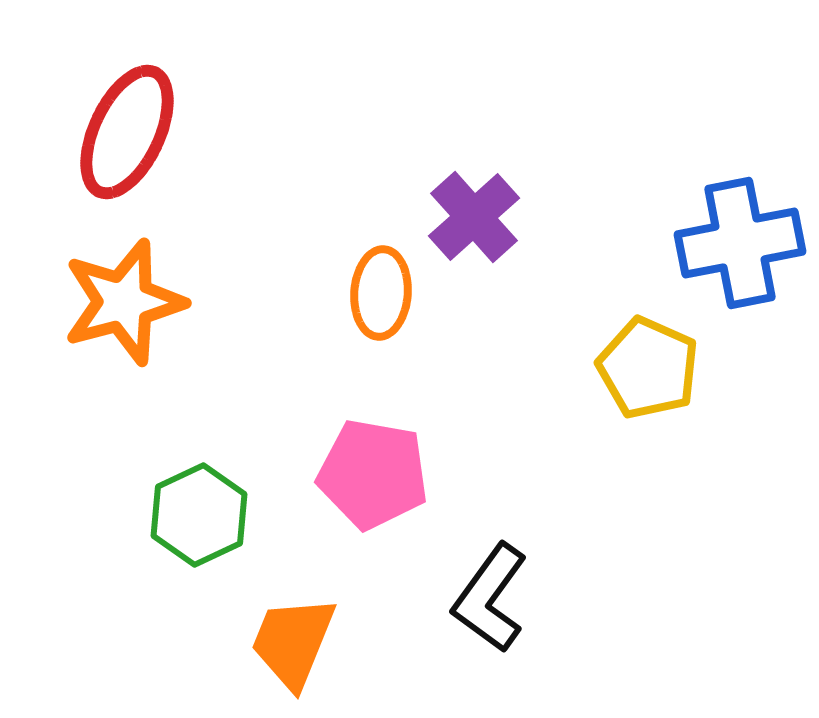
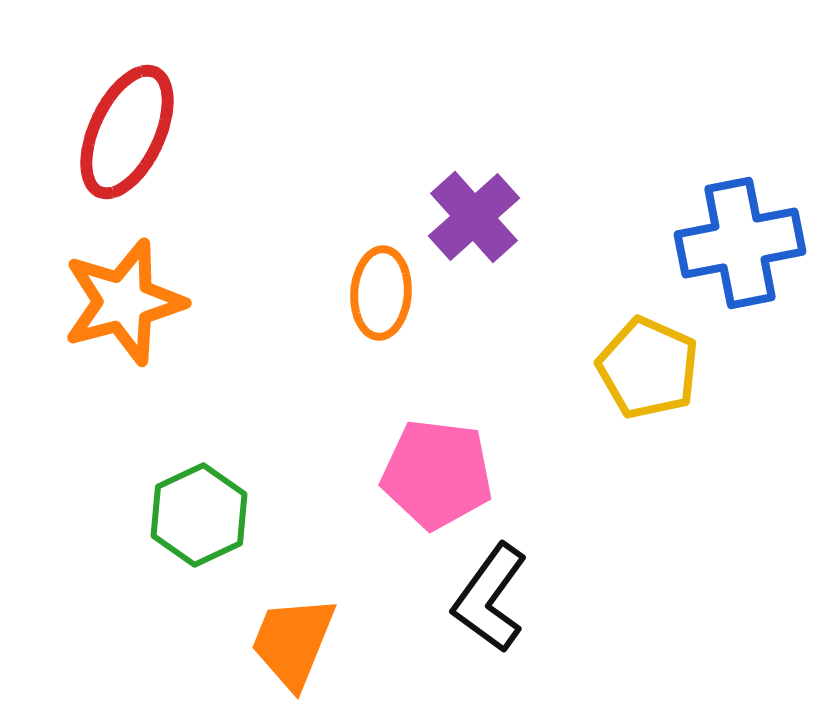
pink pentagon: moved 64 px right; rotated 3 degrees counterclockwise
